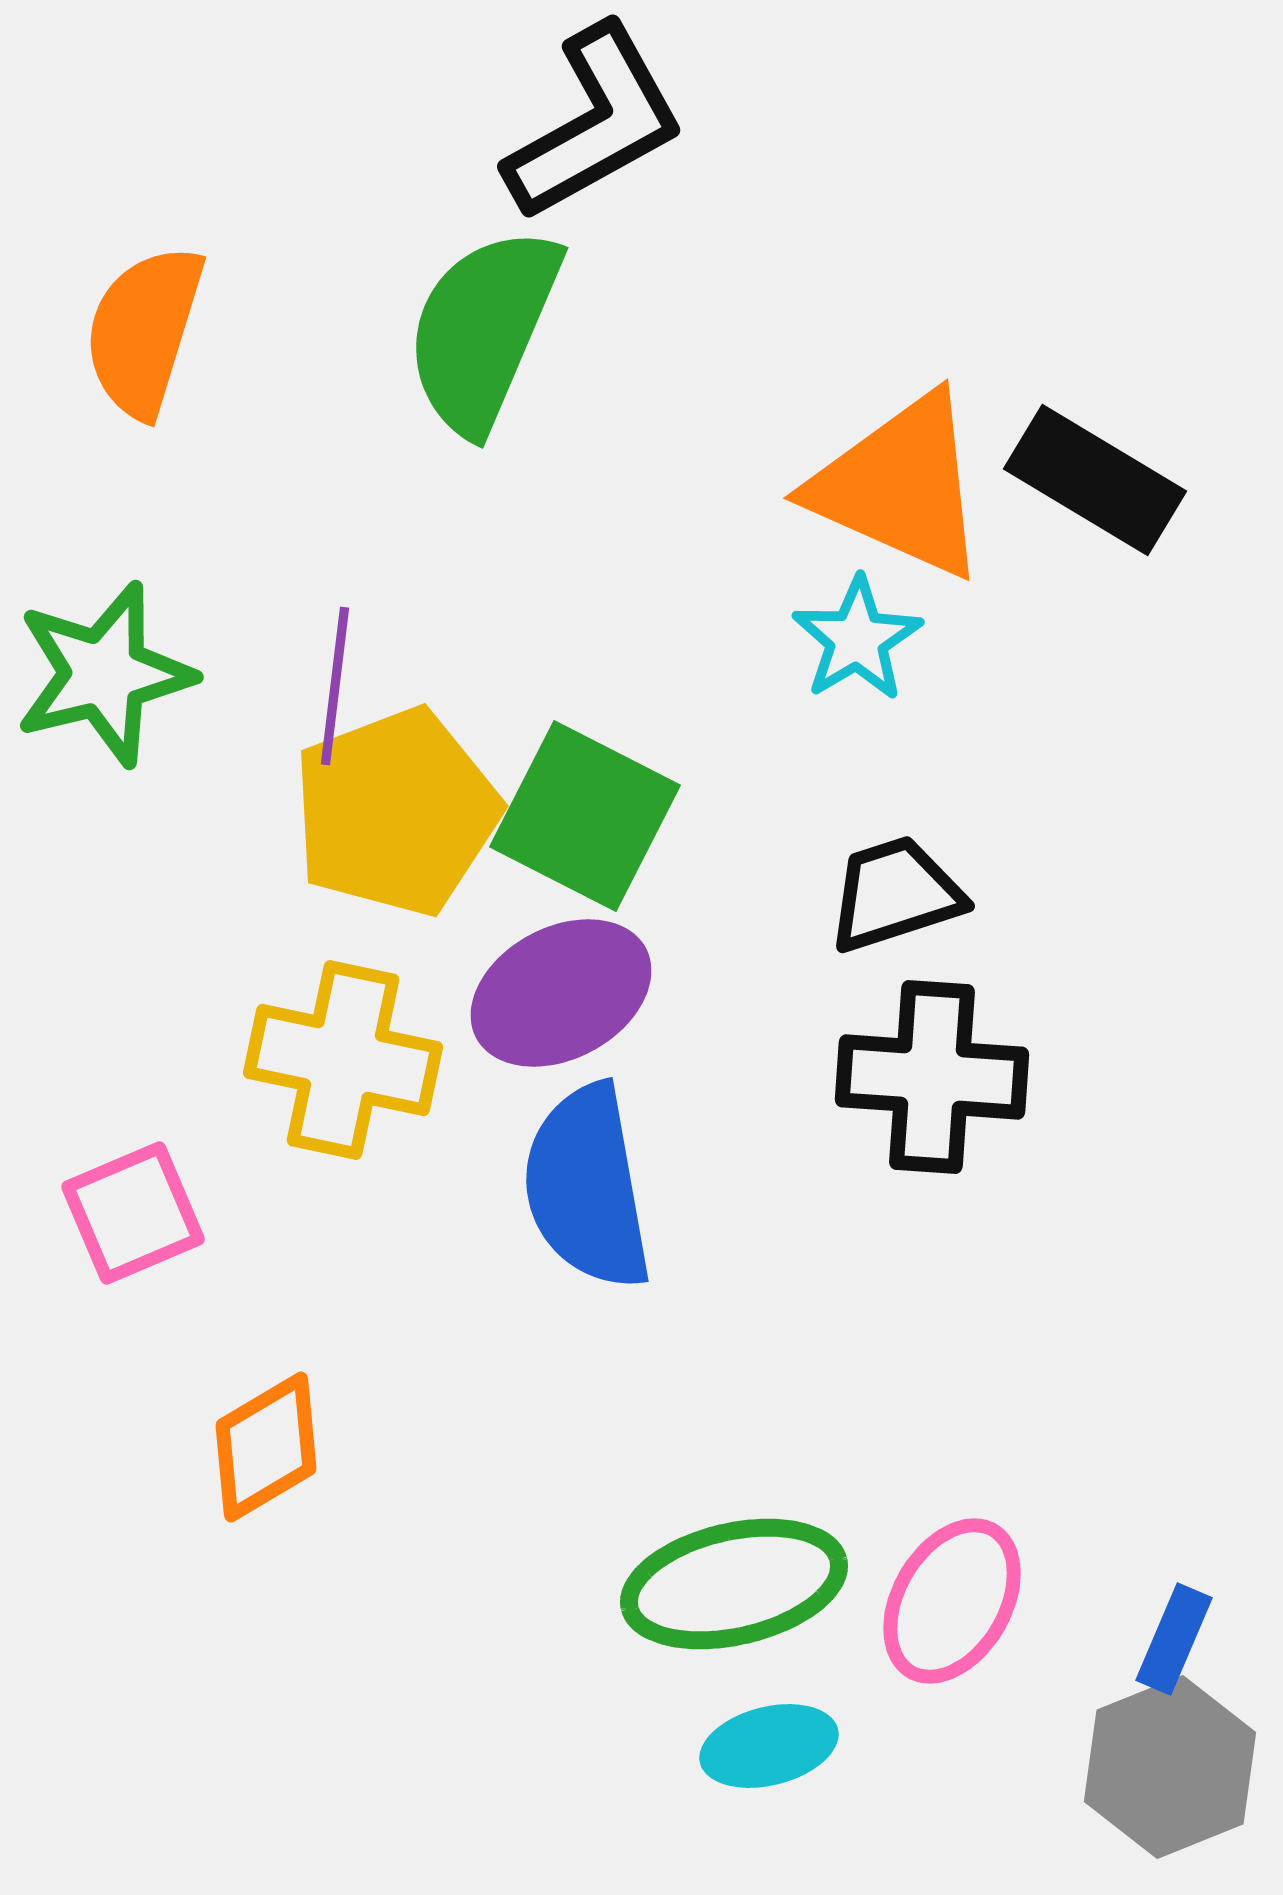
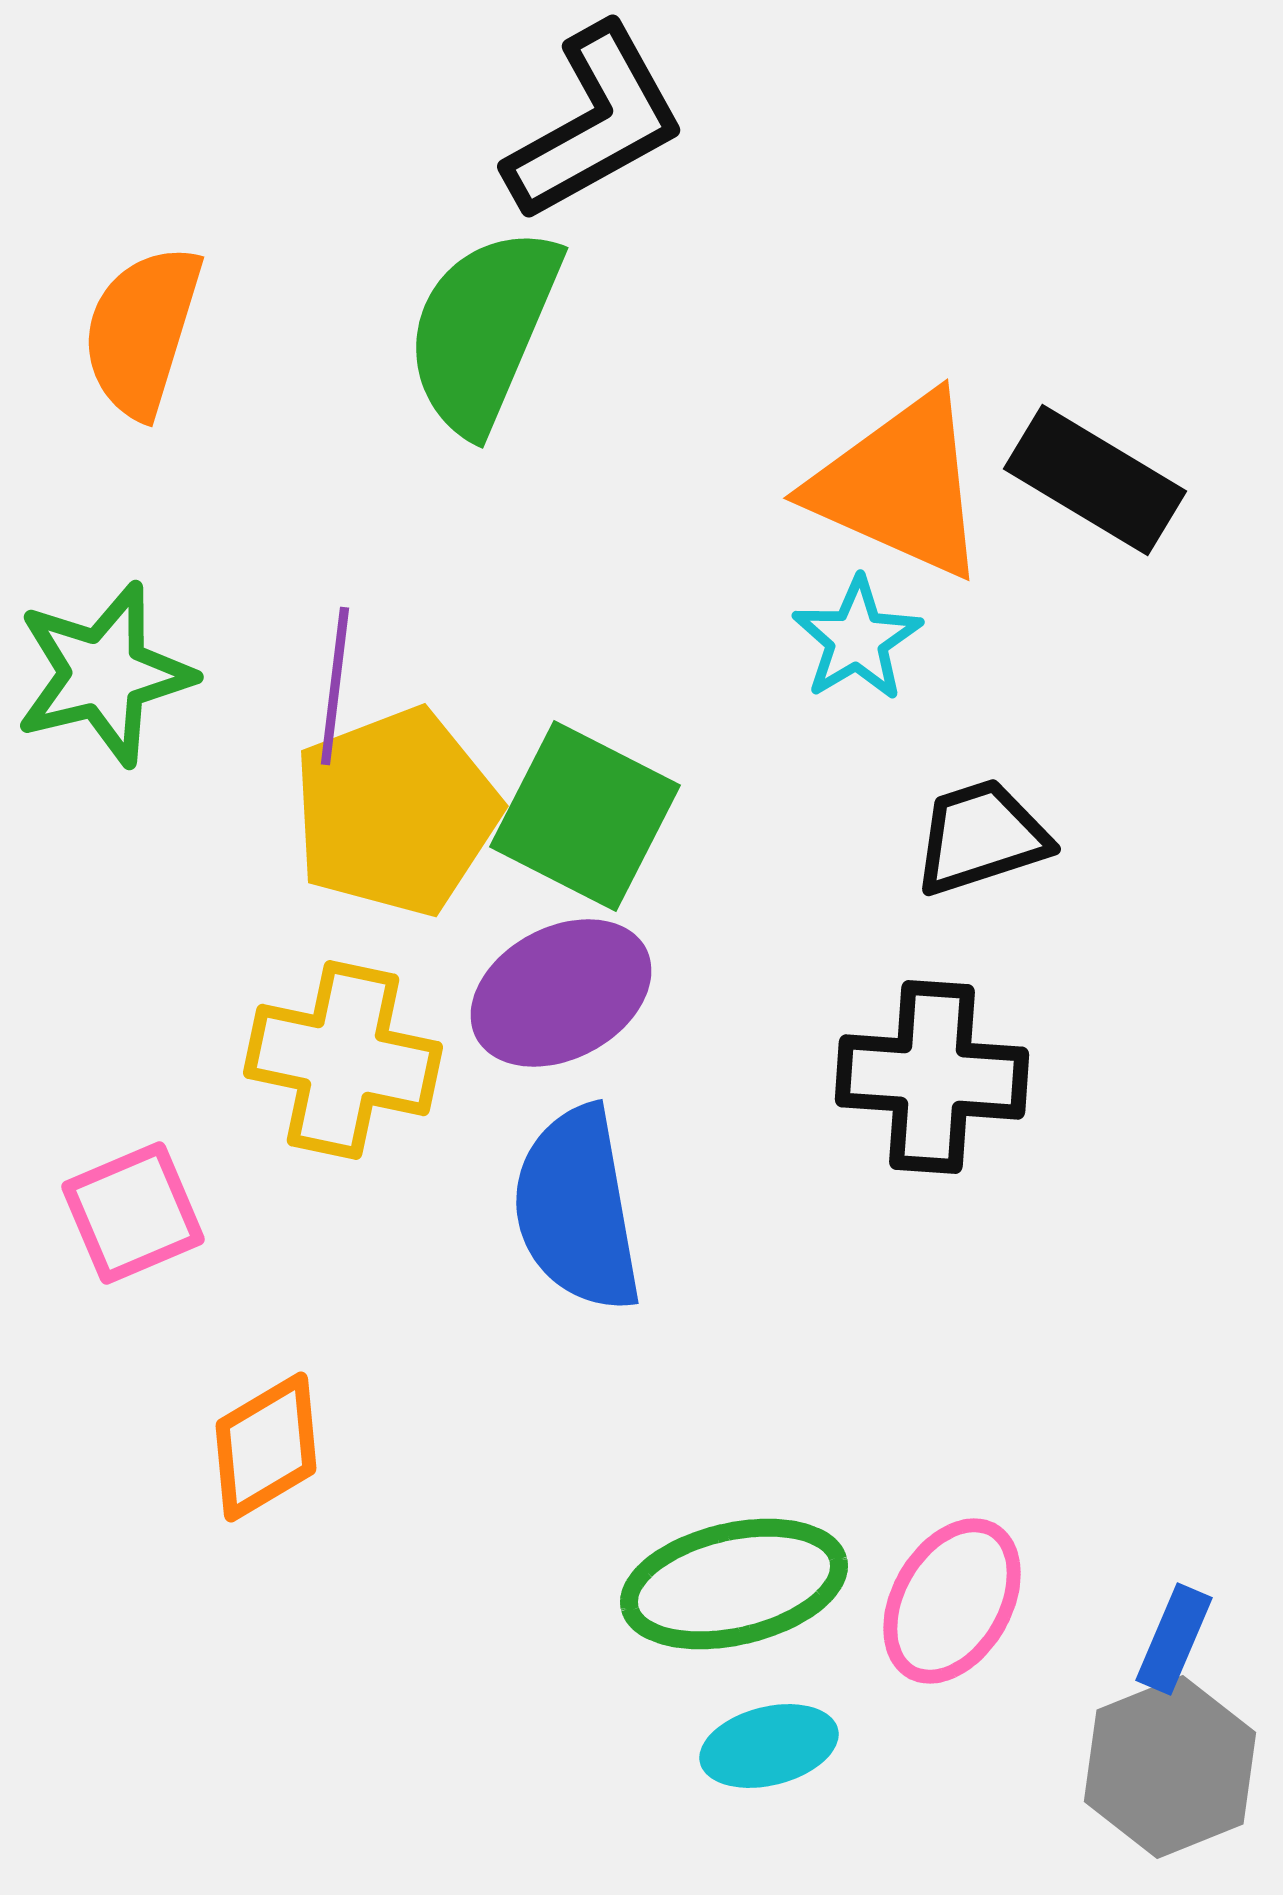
orange semicircle: moved 2 px left
black trapezoid: moved 86 px right, 57 px up
blue semicircle: moved 10 px left, 22 px down
